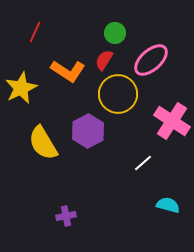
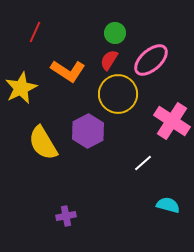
red semicircle: moved 5 px right
